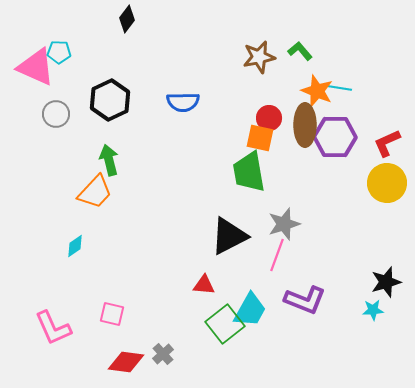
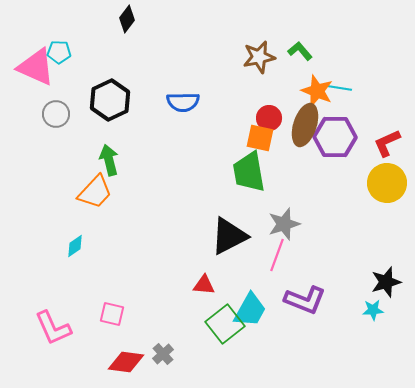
brown ellipse: rotated 18 degrees clockwise
